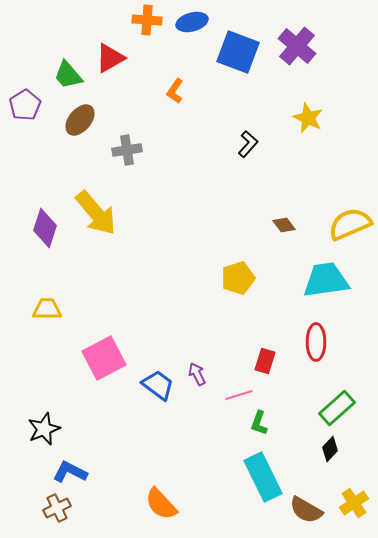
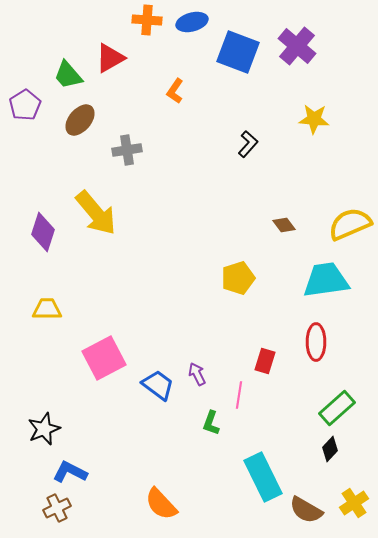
yellow star: moved 6 px right, 1 px down; rotated 20 degrees counterclockwise
purple diamond: moved 2 px left, 4 px down
pink line: rotated 64 degrees counterclockwise
green L-shape: moved 48 px left
